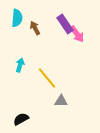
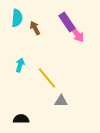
purple rectangle: moved 2 px right, 2 px up
black semicircle: rotated 28 degrees clockwise
